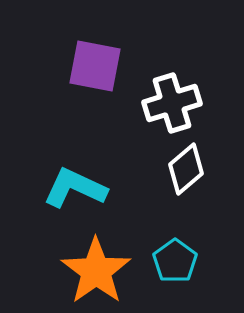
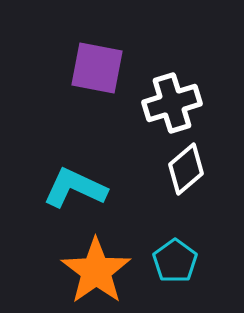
purple square: moved 2 px right, 2 px down
